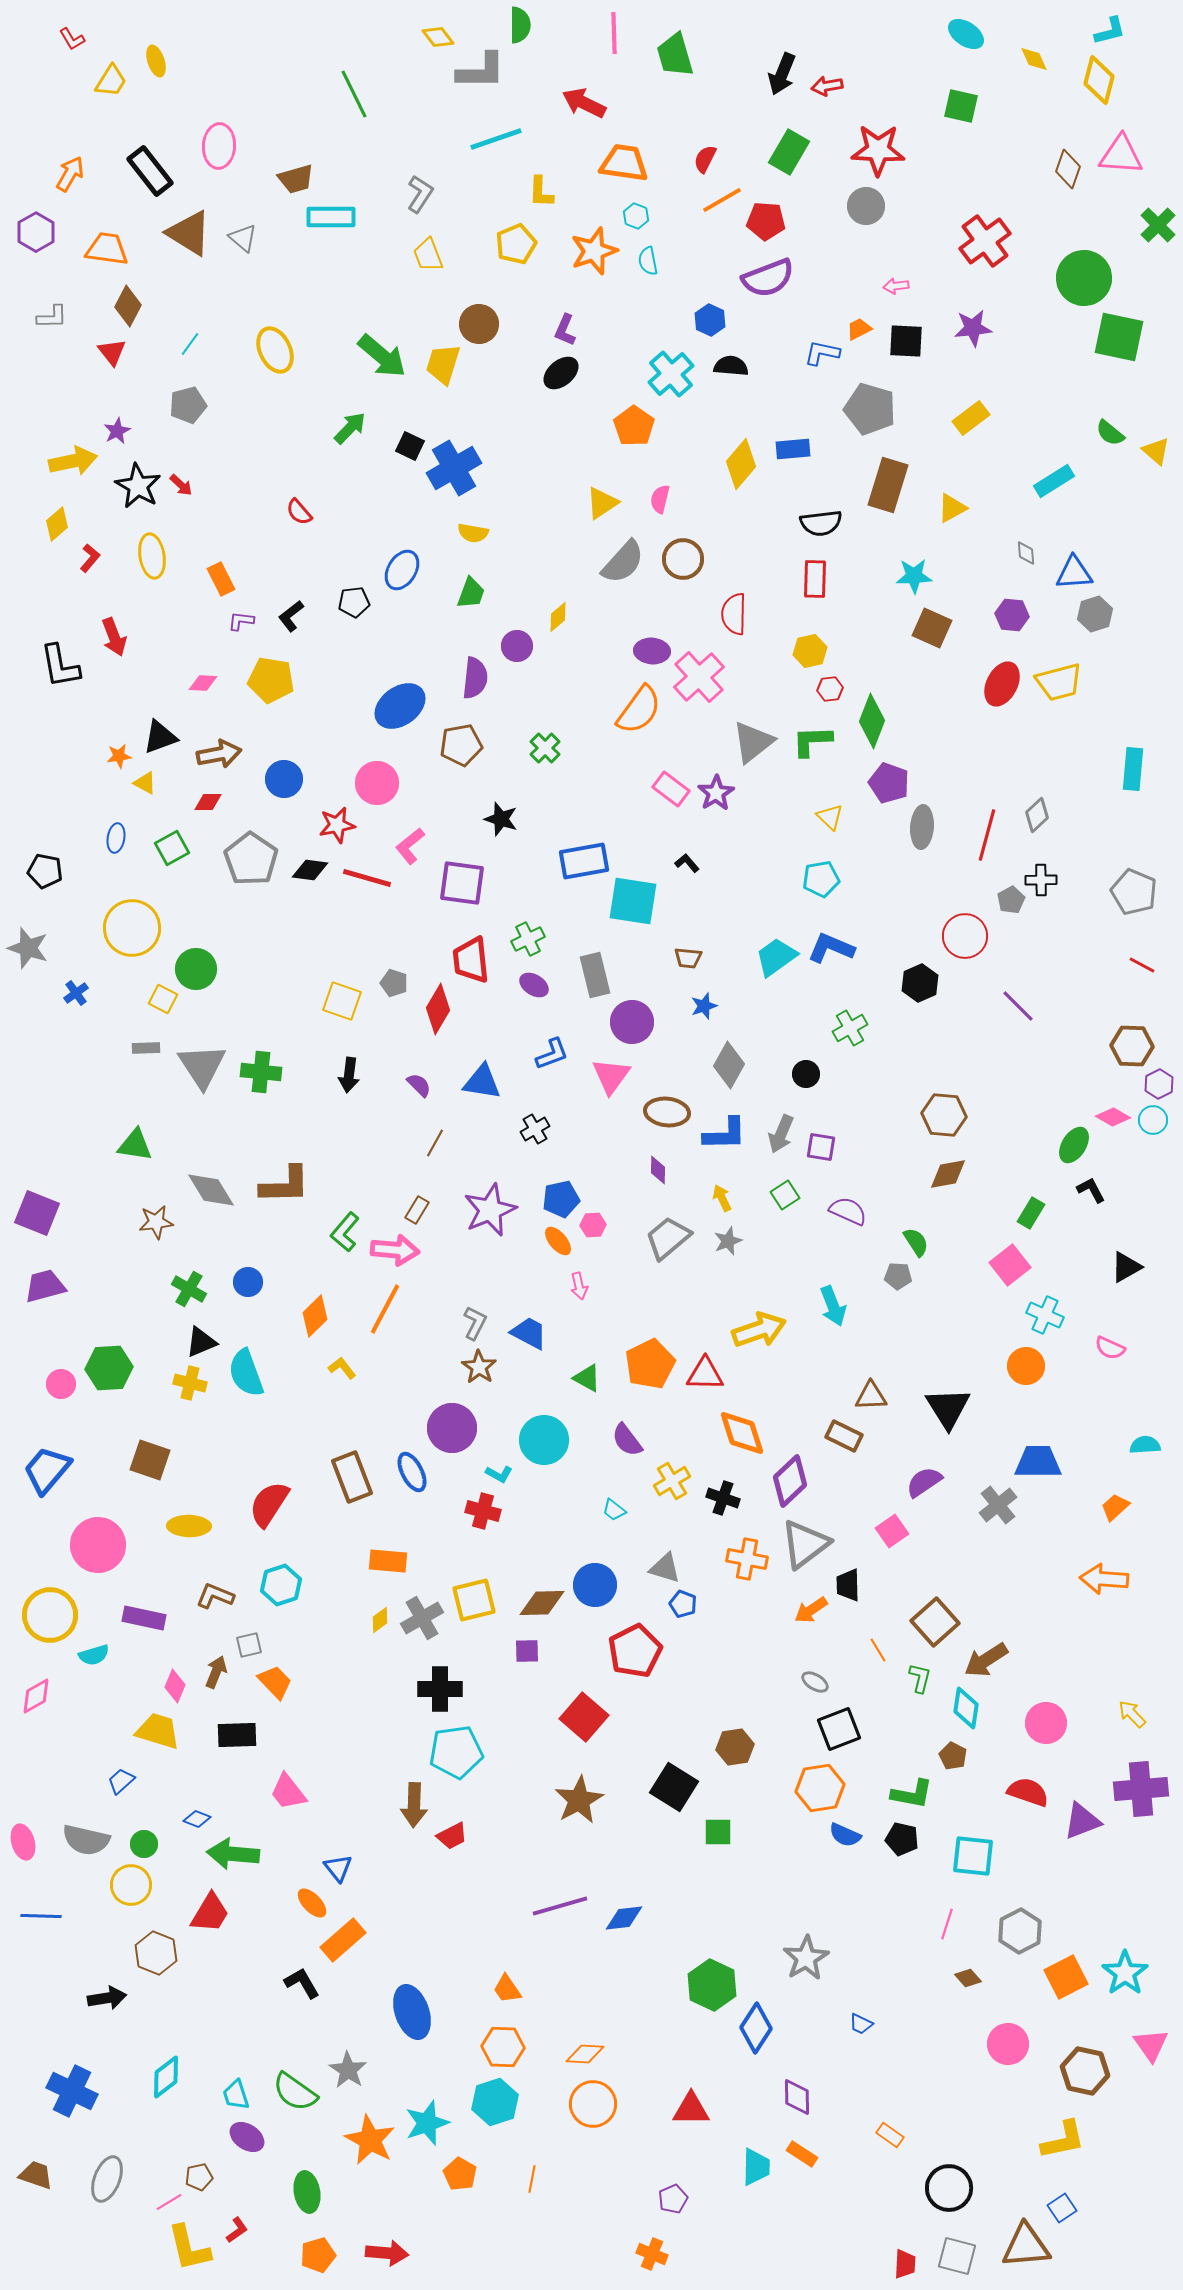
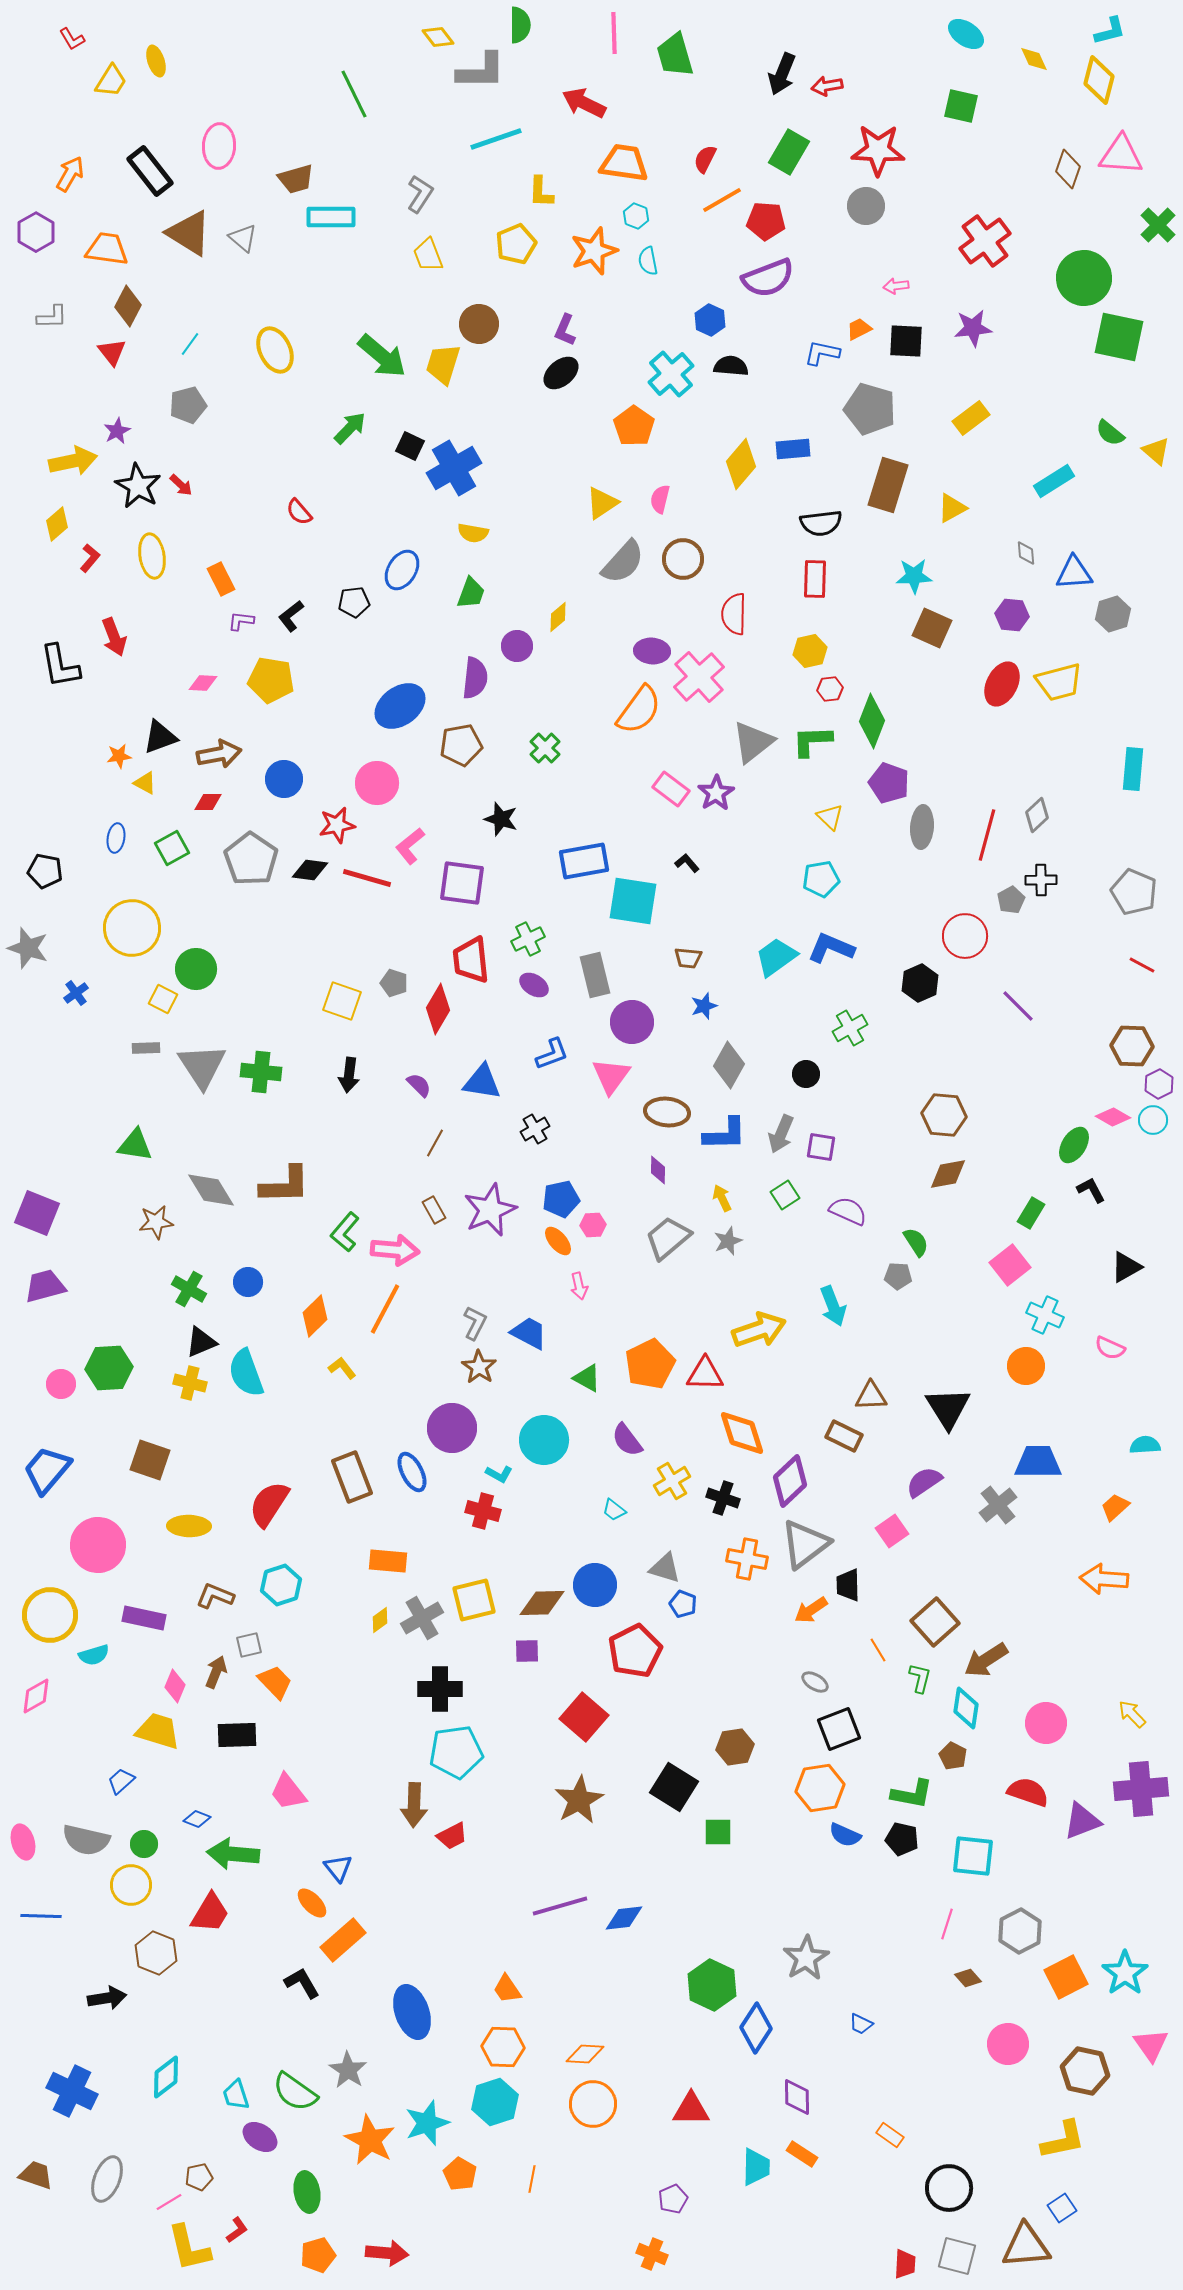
gray hexagon at (1095, 614): moved 18 px right
brown rectangle at (417, 1210): moved 17 px right; rotated 60 degrees counterclockwise
purple ellipse at (247, 2137): moved 13 px right
